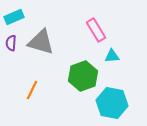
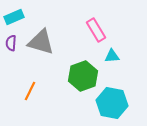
orange line: moved 2 px left, 1 px down
